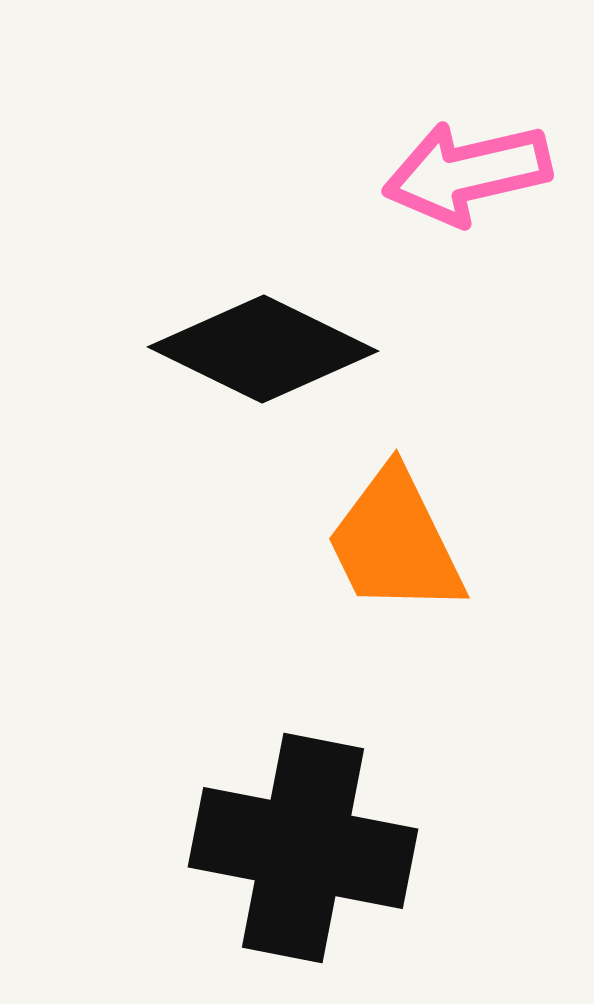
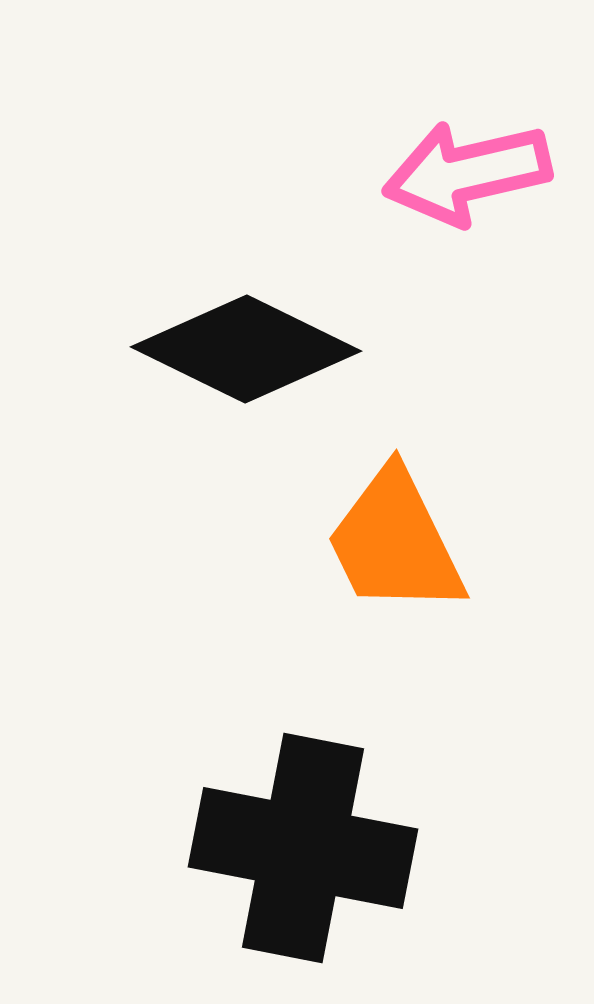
black diamond: moved 17 px left
